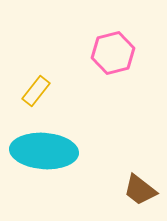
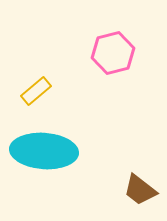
yellow rectangle: rotated 12 degrees clockwise
